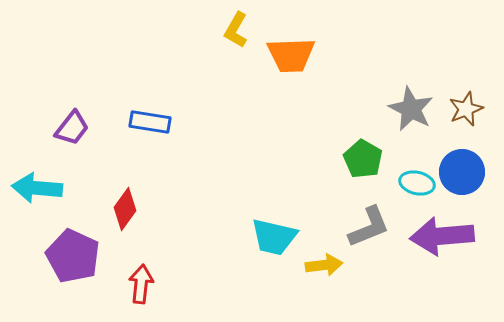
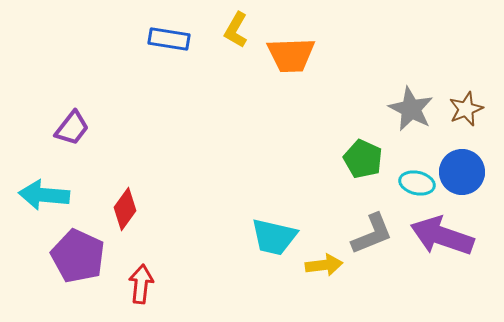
blue rectangle: moved 19 px right, 83 px up
green pentagon: rotated 6 degrees counterclockwise
cyan arrow: moved 7 px right, 7 px down
gray L-shape: moved 3 px right, 7 px down
purple arrow: rotated 24 degrees clockwise
purple pentagon: moved 5 px right
